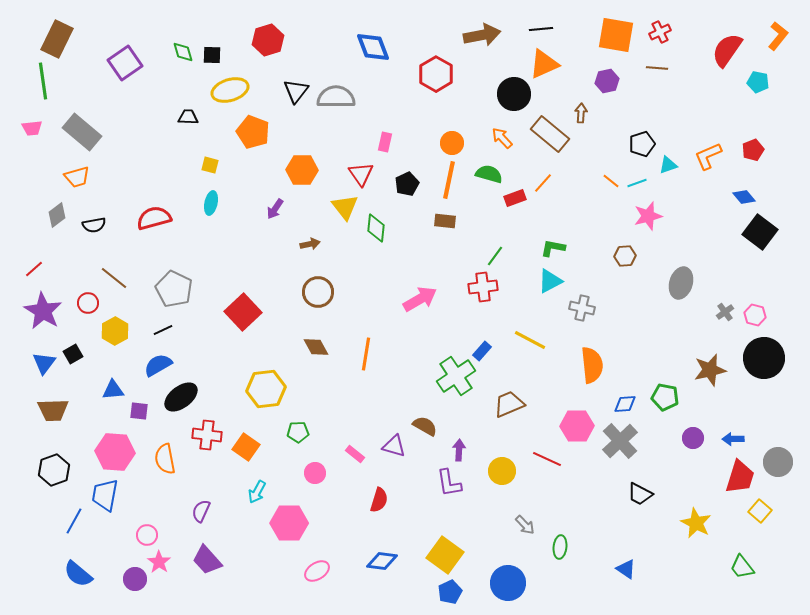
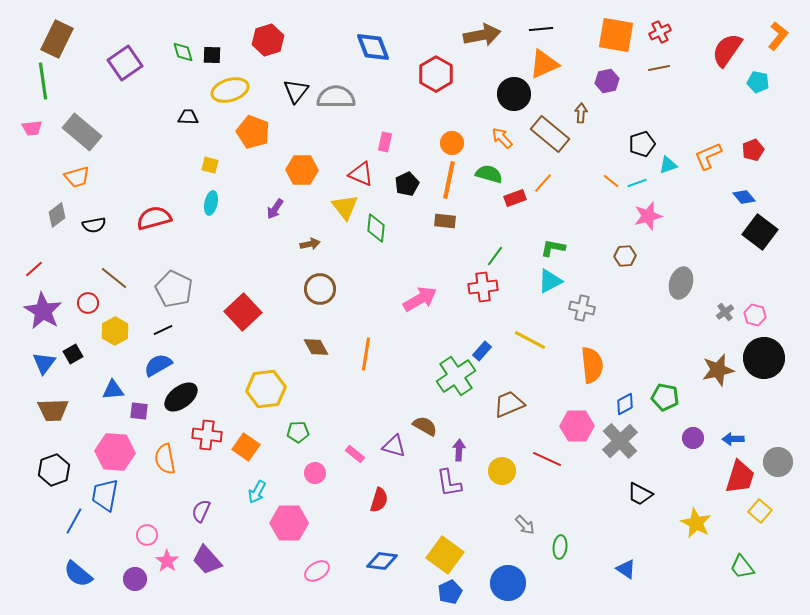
brown line at (657, 68): moved 2 px right; rotated 15 degrees counterclockwise
red triangle at (361, 174): rotated 32 degrees counterclockwise
brown circle at (318, 292): moved 2 px right, 3 px up
brown star at (710, 370): moved 8 px right
blue diamond at (625, 404): rotated 25 degrees counterclockwise
pink star at (159, 562): moved 8 px right, 1 px up
